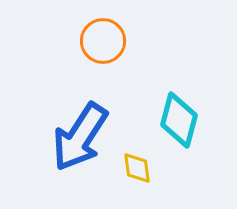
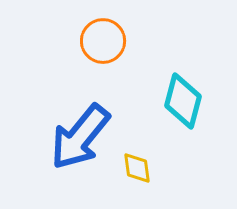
cyan diamond: moved 4 px right, 19 px up
blue arrow: rotated 6 degrees clockwise
